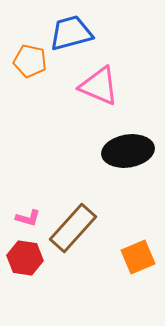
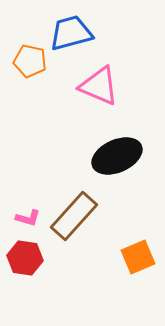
black ellipse: moved 11 px left, 5 px down; rotated 15 degrees counterclockwise
brown rectangle: moved 1 px right, 12 px up
